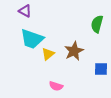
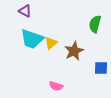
green semicircle: moved 2 px left
yellow triangle: moved 3 px right, 11 px up
blue square: moved 1 px up
